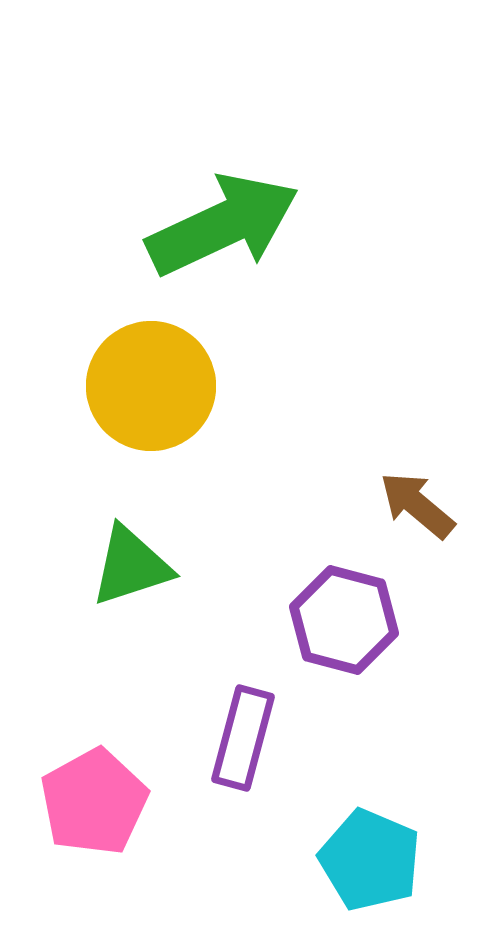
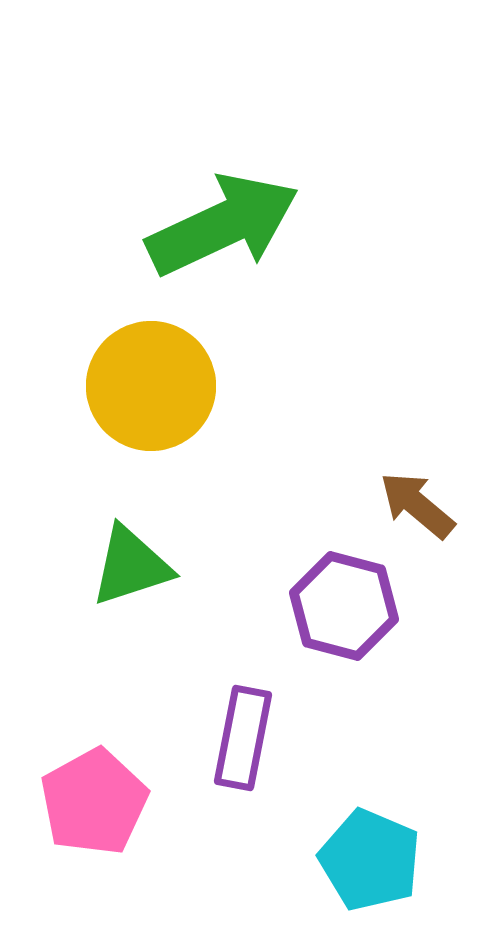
purple hexagon: moved 14 px up
purple rectangle: rotated 4 degrees counterclockwise
